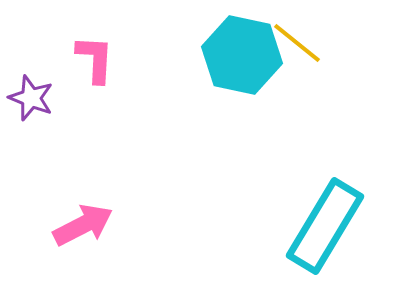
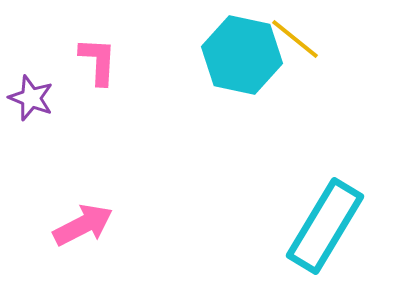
yellow line: moved 2 px left, 4 px up
pink L-shape: moved 3 px right, 2 px down
